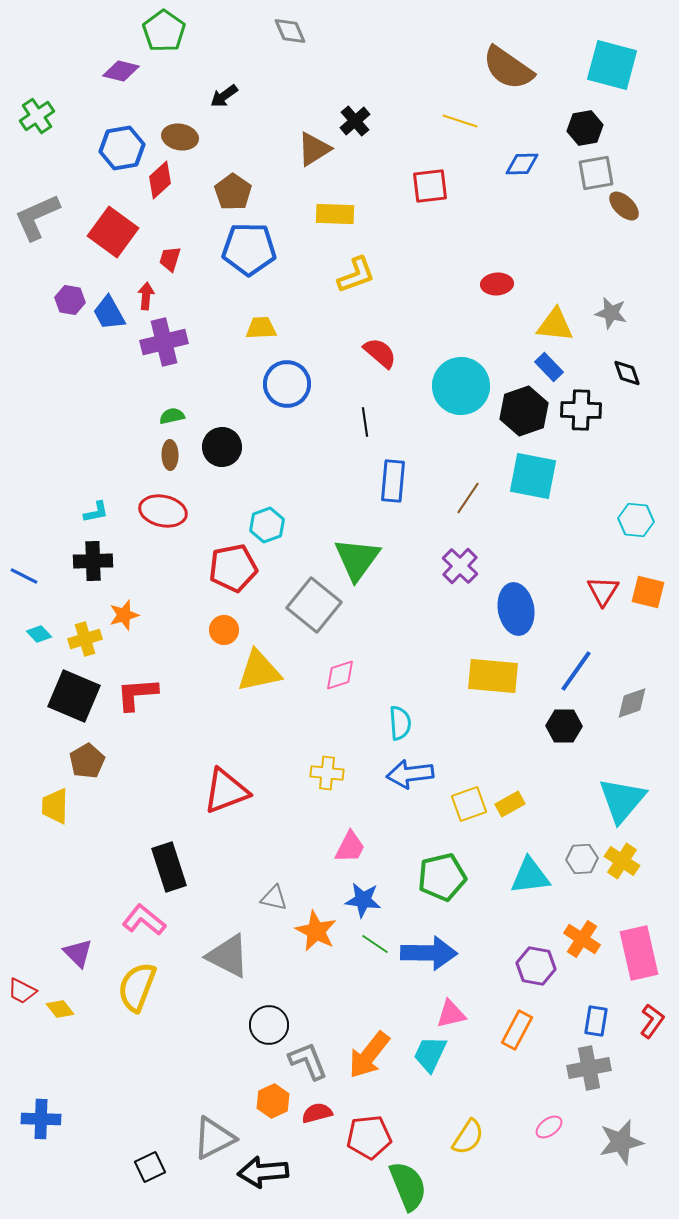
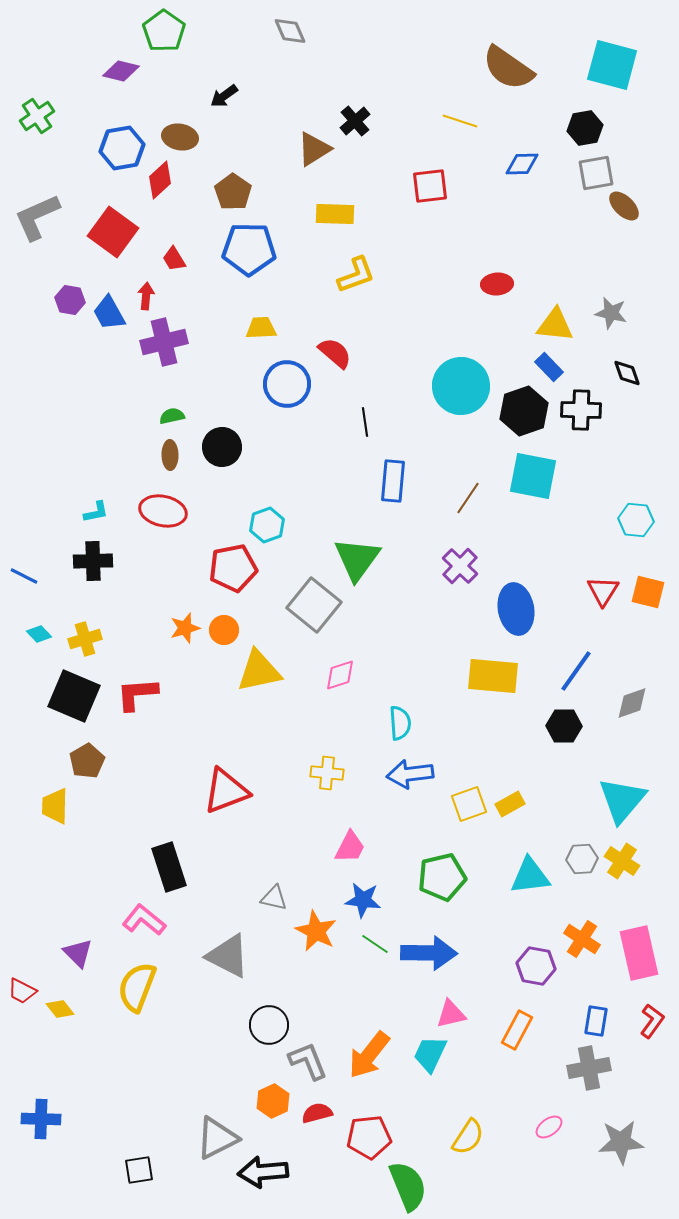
red trapezoid at (170, 259): moved 4 px right; rotated 48 degrees counterclockwise
red semicircle at (380, 353): moved 45 px left
orange star at (124, 615): moved 61 px right, 13 px down
gray triangle at (214, 1138): moved 3 px right
gray star at (621, 1142): rotated 9 degrees clockwise
black square at (150, 1167): moved 11 px left, 3 px down; rotated 16 degrees clockwise
